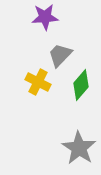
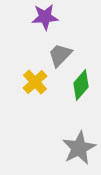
yellow cross: moved 3 px left; rotated 20 degrees clockwise
gray star: rotated 12 degrees clockwise
